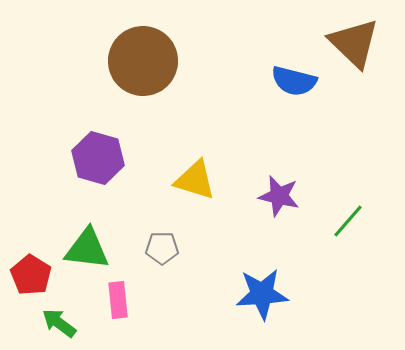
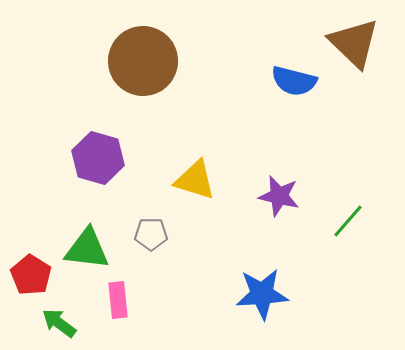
gray pentagon: moved 11 px left, 14 px up
